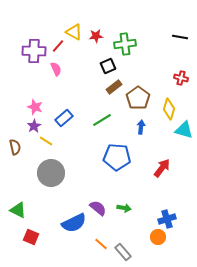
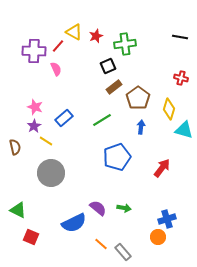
red star: rotated 16 degrees counterclockwise
blue pentagon: rotated 24 degrees counterclockwise
